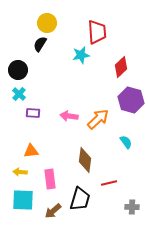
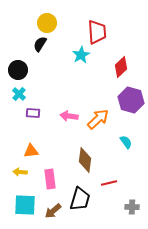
cyan star: rotated 18 degrees counterclockwise
cyan square: moved 2 px right, 5 px down
